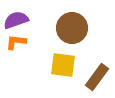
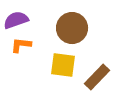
orange L-shape: moved 5 px right, 3 px down
brown rectangle: rotated 8 degrees clockwise
